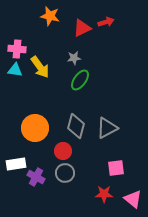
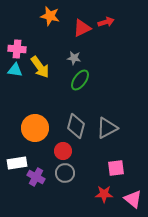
gray star: rotated 16 degrees clockwise
white rectangle: moved 1 px right, 1 px up
